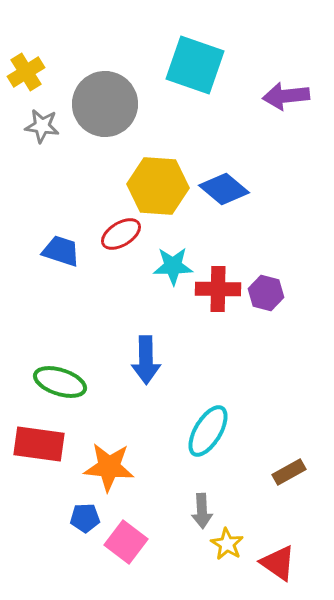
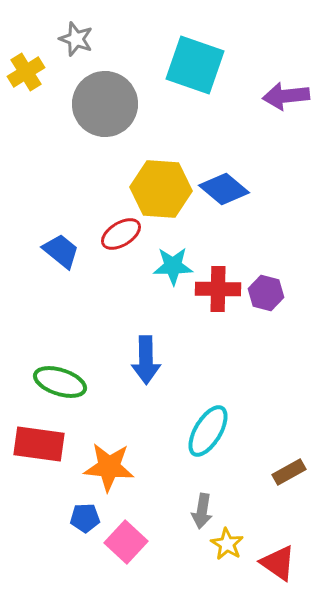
gray star: moved 34 px right, 87 px up; rotated 12 degrees clockwise
yellow hexagon: moved 3 px right, 3 px down
blue trapezoid: rotated 21 degrees clockwise
gray arrow: rotated 12 degrees clockwise
pink square: rotated 6 degrees clockwise
